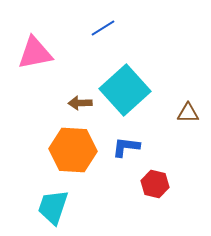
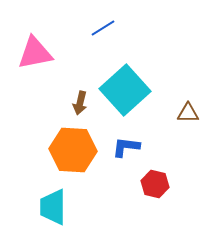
brown arrow: rotated 75 degrees counterclockwise
cyan trapezoid: rotated 18 degrees counterclockwise
